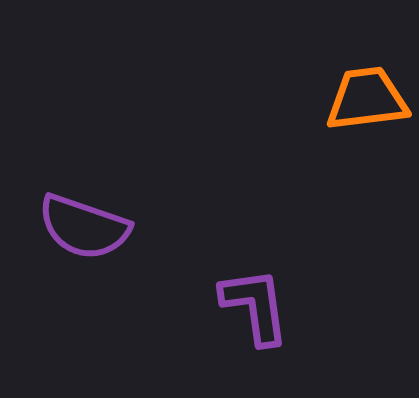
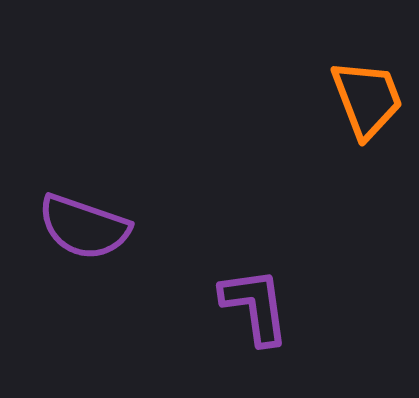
orange trapezoid: rotated 76 degrees clockwise
